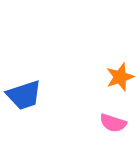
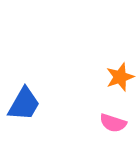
blue trapezoid: moved 9 px down; rotated 42 degrees counterclockwise
